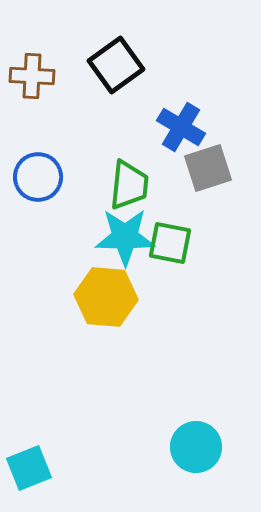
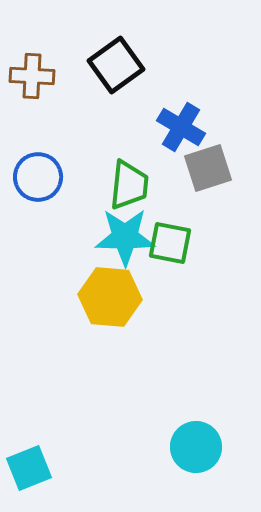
yellow hexagon: moved 4 px right
